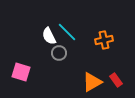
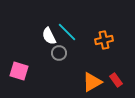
pink square: moved 2 px left, 1 px up
